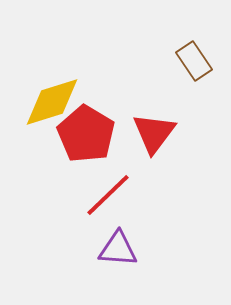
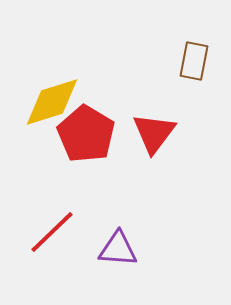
brown rectangle: rotated 45 degrees clockwise
red line: moved 56 px left, 37 px down
